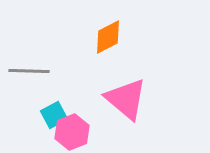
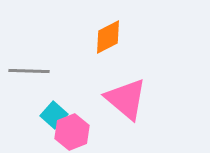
cyan square: rotated 20 degrees counterclockwise
